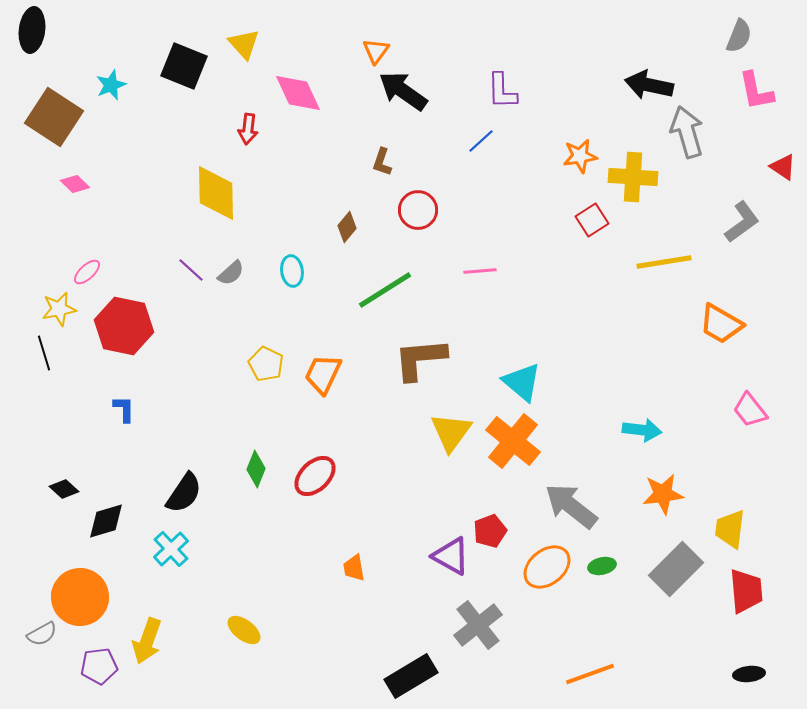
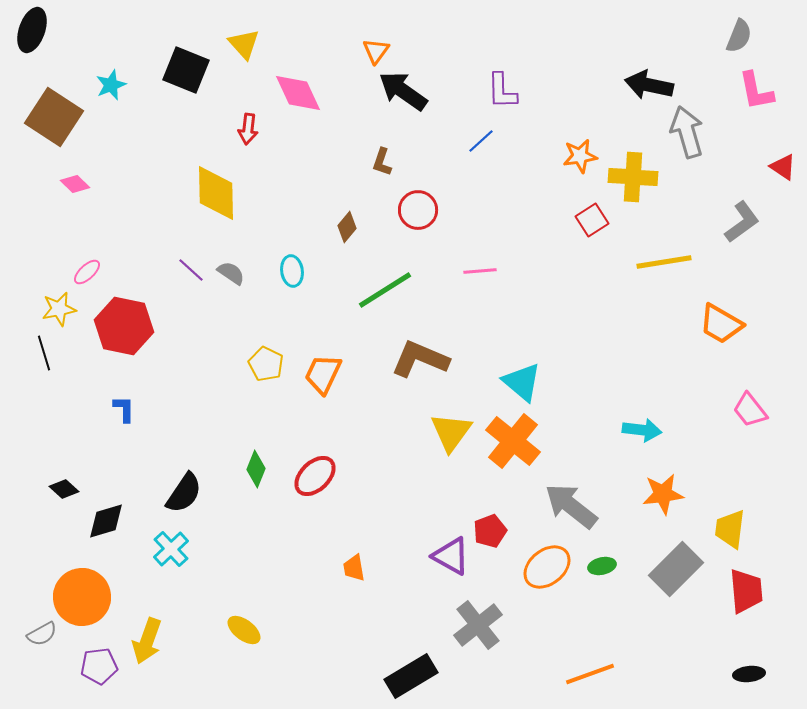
black ellipse at (32, 30): rotated 12 degrees clockwise
black square at (184, 66): moved 2 px right, 4 px down
gray semicircle at (231, 273): rotated 104 degrees counterclockwise
brown L-shape at (420, 359): rotated 28 degrees clockwise
orange circle at (80, 597): moved 2 px right
